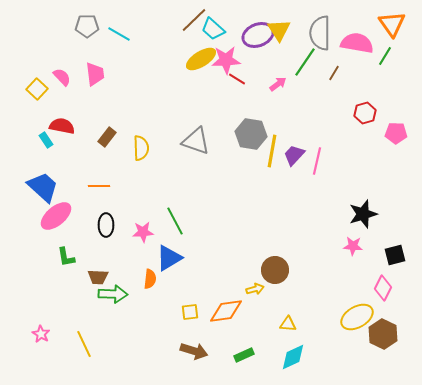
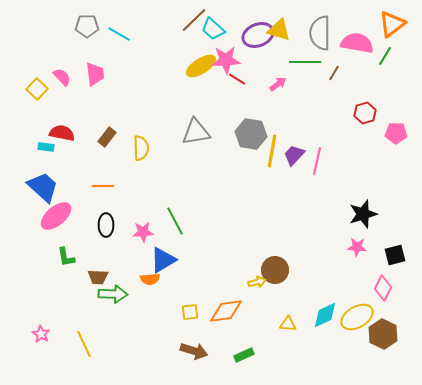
orange triangle at (392, 24): rotated 28 degrees clockwise
yellow triangle at (279, 30): rotated 40 degrees counterclockwise
yellow ellipse at (201, 59): moved 7 px down
green line at (305, 62): rotated 56 degrees clockwise
red semicircle at (62, 126): moved 7 px down
cyan rectangle at (46, 140): moved 7 px down; rotated 49 degrees counterclockwise
gray triangle at (196, 141): moved 9 px up; rotated 28 degrees counterclockwise
orange line at (99, 186): moved 4 px right
pink star at (353, 246): moved 4 px right, 1 px down
blue triangle at (169, 258): moved 6 px left, 2 px down
orange semicircle at (150, 279): rotated 78 degrees clockwise
yellow arrow at (255, 289): moved 2 px right, 7 px up
cyan diamond at (293, 357): moved 32 px right, 42 px up
